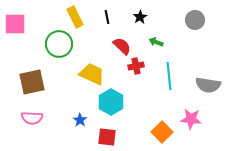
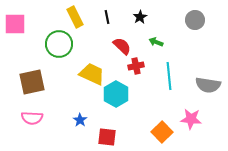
cyan hexagon: moved 5 px right, 8 px up
